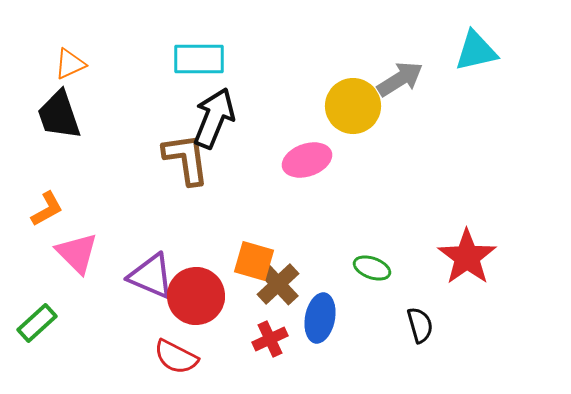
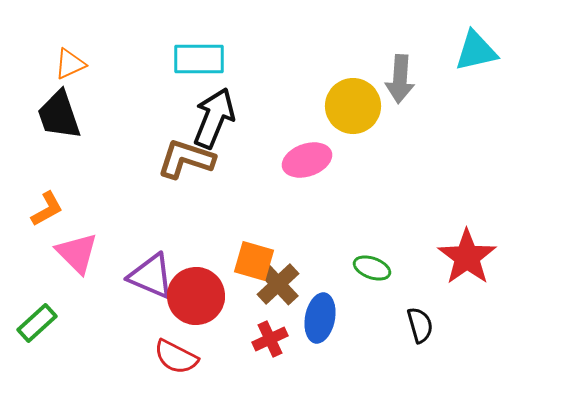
gray arrow: rotated 126 degrees clockwise
brown L-shape: rotated 64 degrees counterclockwise
